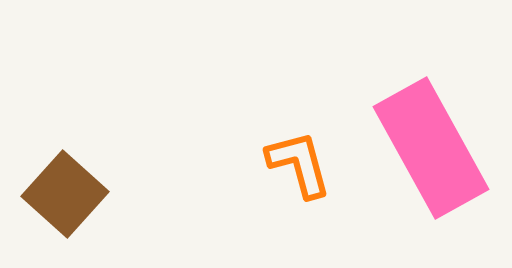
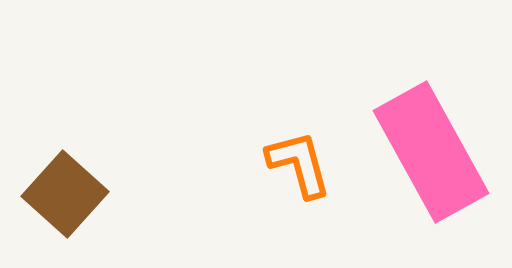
pink rectangle: moved 4 px down
